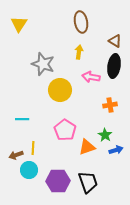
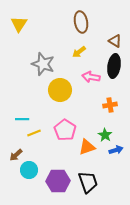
yellow arrow: rotated 136 degrees counterclockwise
yellow line: moved 1 px right, 15 px up; rotated 64 degrees clockwise
brown arrow: rotated 24 degrees counterclockwise
